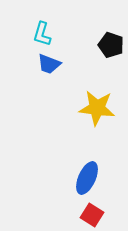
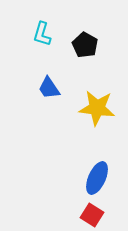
black pentagon: moved 26 px left; rotated 10 degrees clockwise
blue trapezoid: moved 24 px down; rotated 35 degrees clockwise
blue ellipse: moved 10 px right
